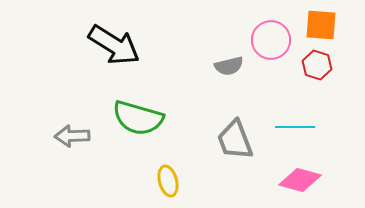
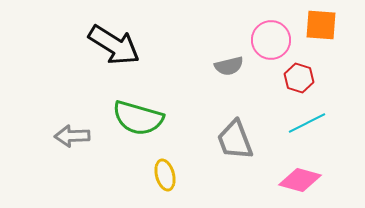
red hexagon: moved 18 px left, 13 px down
cyan line: moved 12 px right, 4 px up; rotated 27 degrees counterclockwise
yellow ellipse: moved 3 px left, 6 px up
